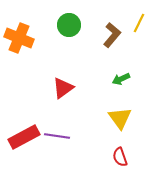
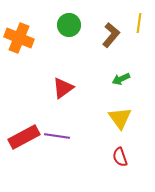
yellow line: rotated 18 degrees counterclockwise
brown L-shape: moved 1 px left
